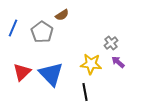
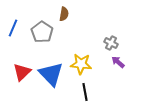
brown semicircle: moved 2 px right, 1 px up; rotated 48 degrees counterclockwise
gray cross: rotated 24 degrees counterclockwise
yellow star: moved 10 px left
